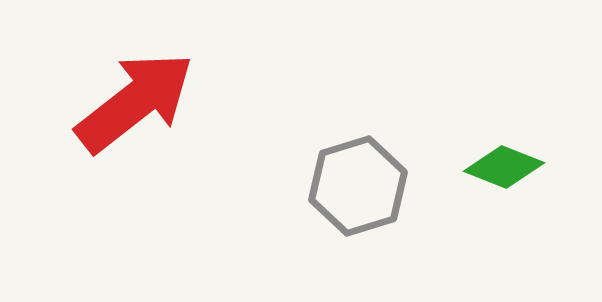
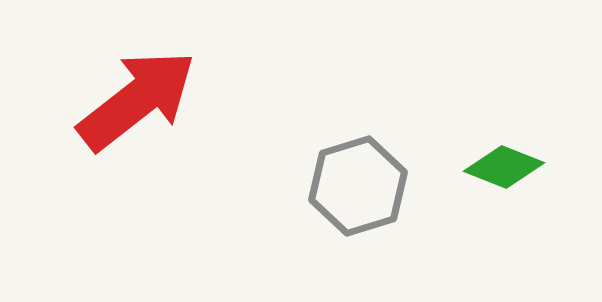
red arrow: moved 2 px right, 2 px up
